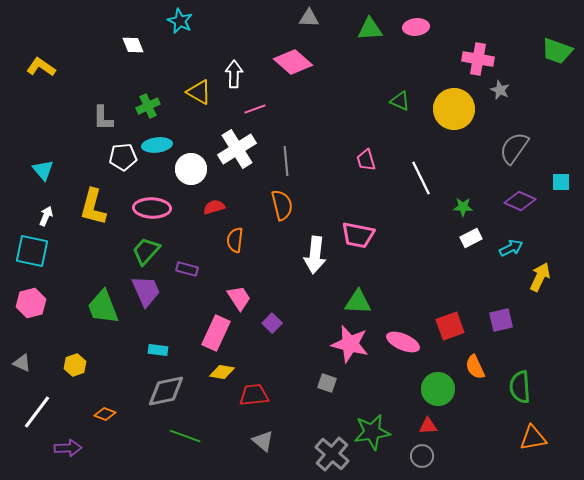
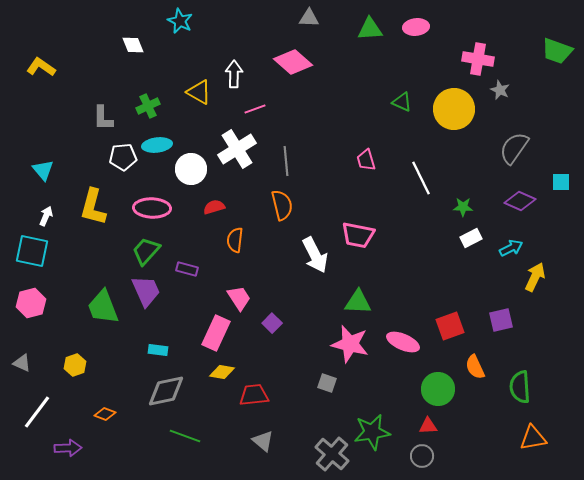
green triangle at (400, 101): moved 2 px right, 1 px down
white arrow at (315, 255): rotated 33 degrees counterclockwise
yellow arrow at (540, 277): moved 5 px left
